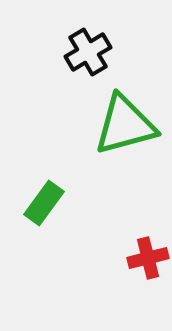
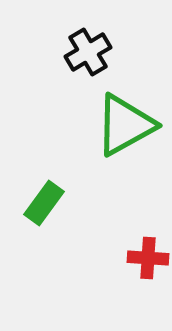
green triangle: rotated 14 degrees counterclockwise
red cross: rotated 18 degrees clockwise
